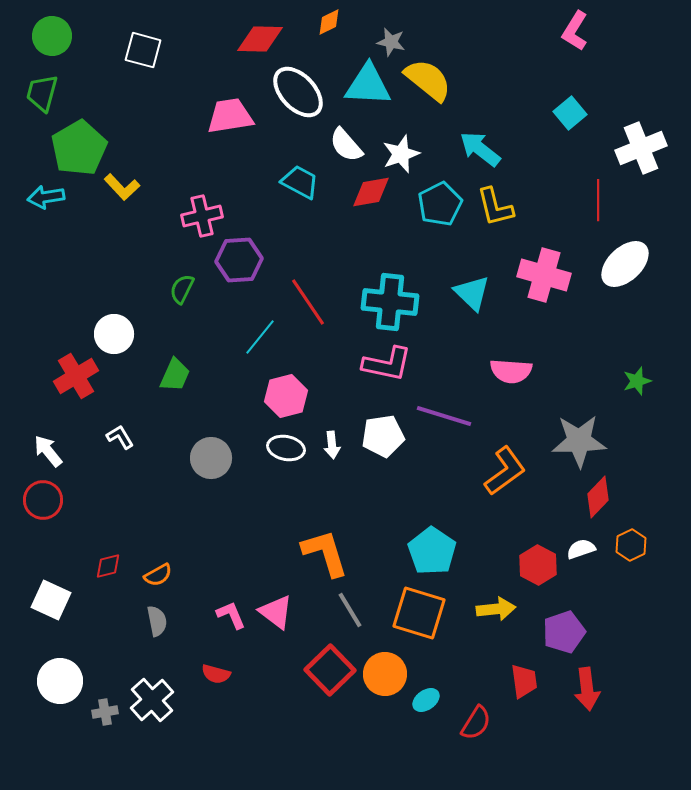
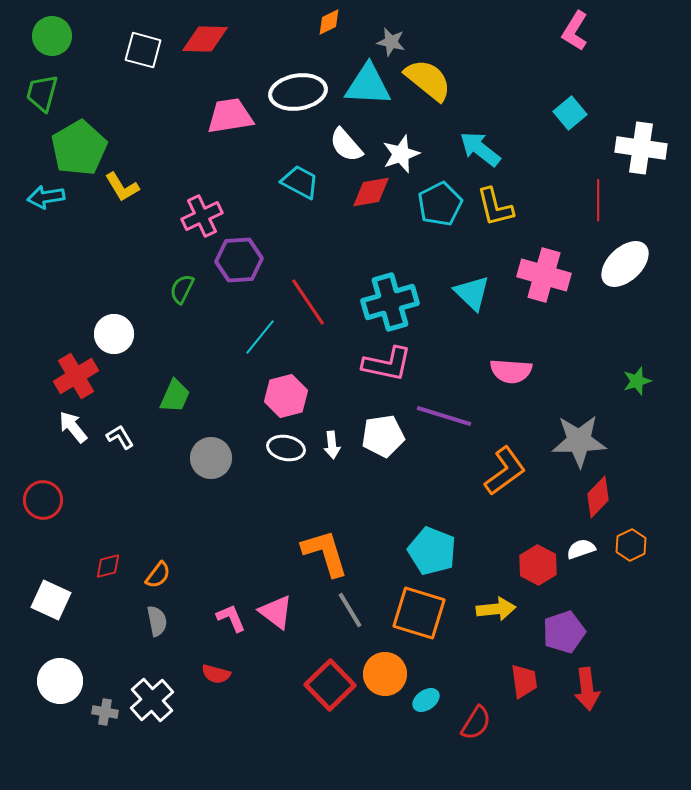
red diamond at (260, 39): moved 55 px left
white ellipse at (298, 92): rotated 56 degrees counterclockwise
white cross at (641, 148): rotated 30 degrees clockwise
yellow L-shape at (122, 187): rotated 12 degrees clockwise
pink cross at (202, 216): rotated 12 degrees counterclockwise
cyan cross at (390, 302): rotated 22 degrees counterclockwise
green trapezoid at (175, 375): moved 21 px down
white arrow at (48, 451): moved 25 px right, 24 px up
cyan pentagon at (432, 551): rotated 12 degrees counterclockwise
orange semicircle at (158, 575): rotated 24 degrees counterclockwise
pink L-shape at (231, 615): moved 3 px down
red square at (330, 670): moved 15 px down
gray cross at (105, 712): rotated 20 degrees clockwise
